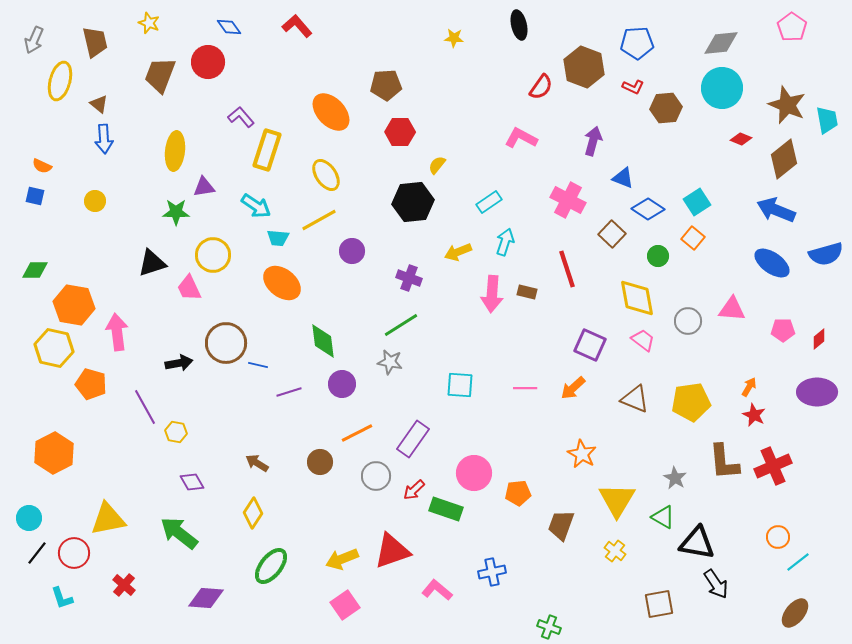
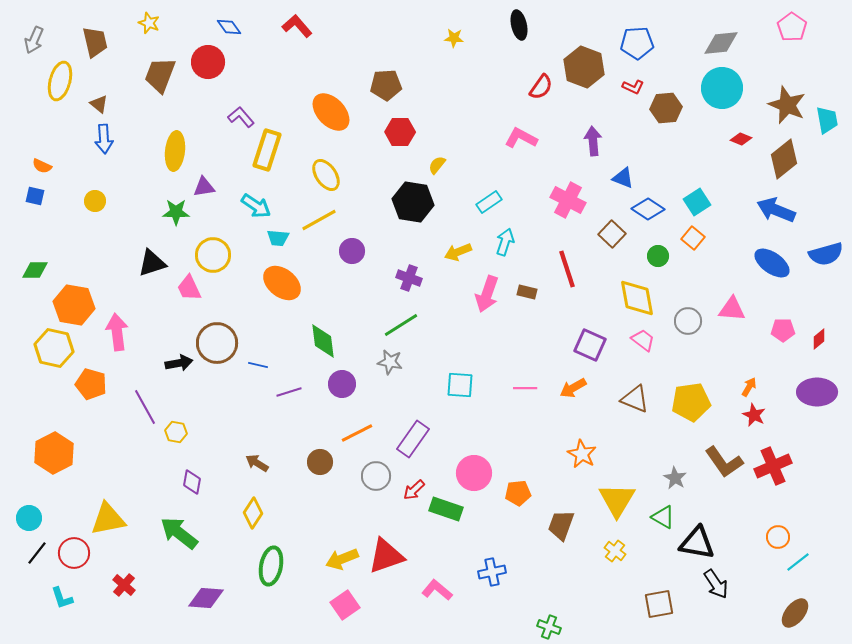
purple arrow at (593, 141): rotated 20 degrees counterclockwise
black hexagon at (413, 202): rotated 15 degrees clockwise
pink arrow at (492, 294): moved 5 px left; rotated 15 degrees clockwise
brown circle at (226, 343): moved 9 px left
orange arrow at (573, 388): rotated 12 degrees clockwise
brown L-shape at (724, 462): rotated 30 degrees counterclockwise
purple diamond at (192, 482): rotated 40 degrees clockwise
red triangle at (392, 551): moved 6 px left, 5 px down
green ellipse at (271, 566): rotated 27 degrees counterclockwise
